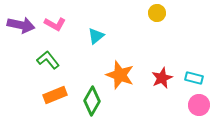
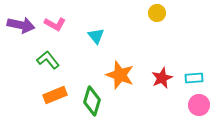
cyan triangle: rotated 30 degrees counterclockwise
cyan rectangle: rotated 18 degrees counterclockwise
green diamond: rotated 12 degrees counterclockwise
